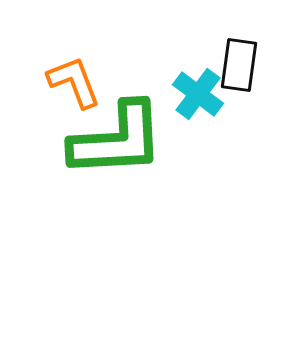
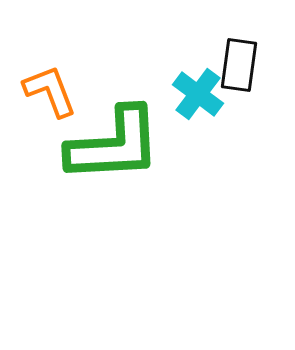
orange L-shape: moved 24 px left, 9 px down
green L-shape: moved 3 px left, 5 px down
